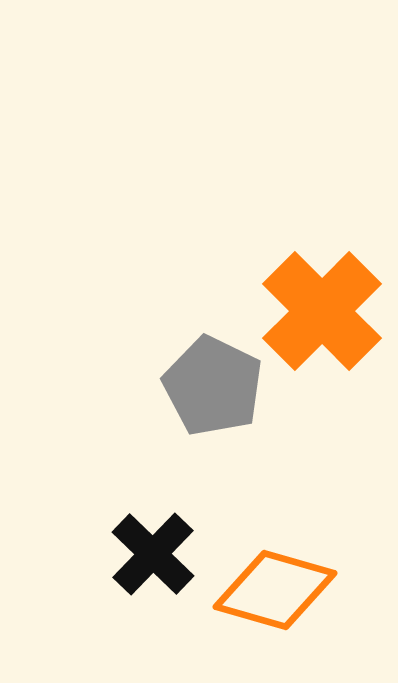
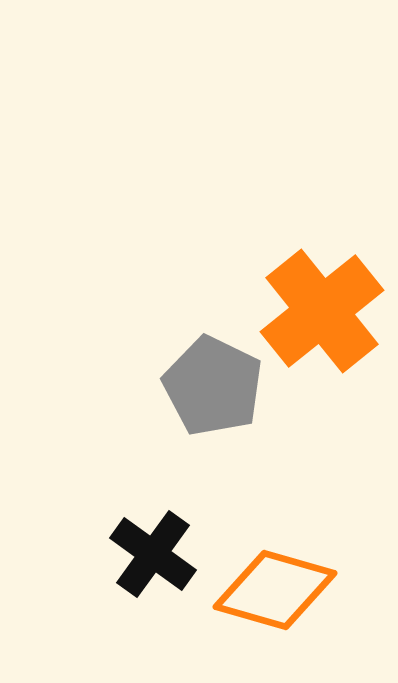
orange cross: rotated 6 degrees clockwise
black cross: rotated 8 degrees counterclockwise
